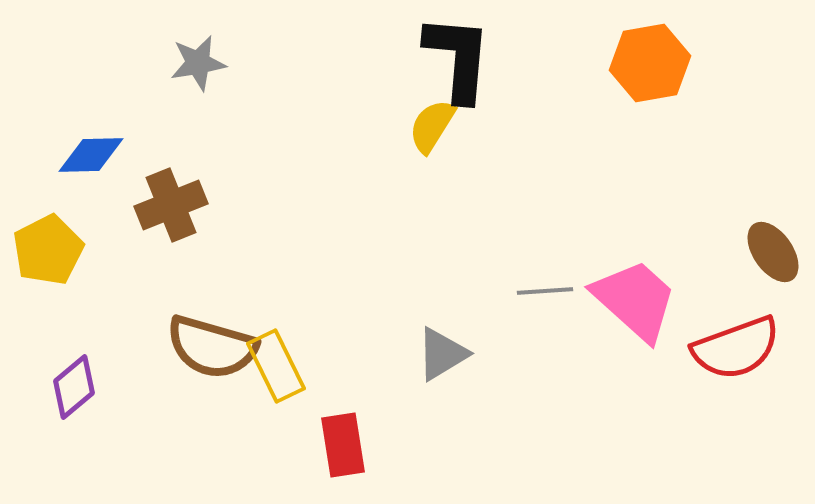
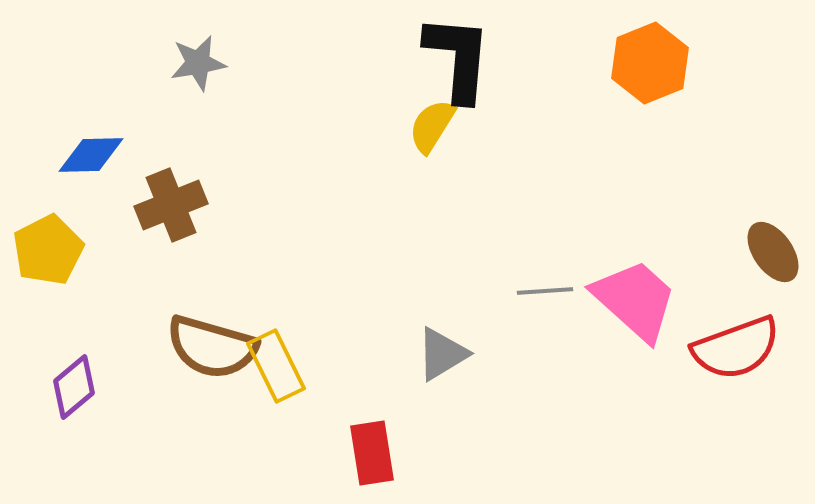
orange hexagon: rotated 12 degrees counterclockwise
red rectangle: moved 29 px right, 8 px down
